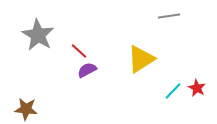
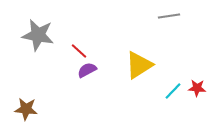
gray star: rotated 20 degrees counterclockwise
yellow triangle: moved 2 px left, 6 px down
red star: rotated 24 degrees counterclockwise
